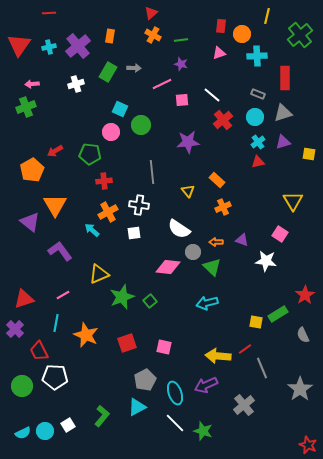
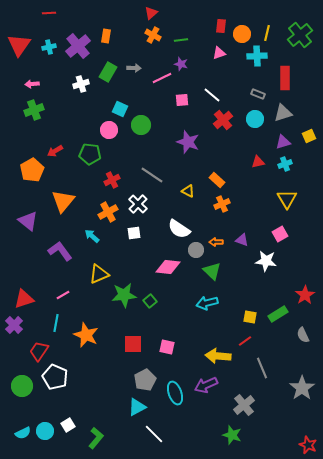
yellow line at (267, 16): moved 17 px down
orange rectangle at (110, 36): moved 4 px left
white cross at (76, 84): moved 5 px right
pink line at (162, 84): moved 6 px up
green cross at (26, 107): moved 8 px right, 3 px down
cyan circle at (255, 117): moved 2 px down
pink circle at (111, 132): moved 2 px left, 2 px up
purple star at (188, 142): rotated 25 degrees clockwise
cyan cross at (258, 142): moved 27 px right, 22 px down; rotated 16 degrees clockwise
yellow square at (309, 154): moved 18 px up; rotated 32 degrees counterclockwise
gray line at (152, 172): moved 3 px down; rotated 50 degrees counterclockwise
red cross at (104, 181): moved 8 px right, 1 px up; rotated 21 degrees counterclockwise
yellow triangle at (188, 191): rotated 24 degrees counterclockwise
yellow triangle at (293, 201): moved 6 px left, 2 px up
orange triangle at (55, 205): moved 8 px right, 4 px up; rotated 10 degrees clockwise
white cross at (139, 205): moved 1 px left, 1 px up; rotated 36 degrees clockwise
orange cross at (223, 207): moved 1 px left, 3 px up
purple triangle at (30, 222): moved 2 px left, 1 px up
cyan arrow at (92, 230): moved 6 px down
pink square at (280, 234): rotated 28 degrees clockwise
gray circle at (193, 252): moved 3 px right, 2 px up
green triangle at (212, 267): moved 4 px down
green star at (122, 297): moved 2 px right, 2 px up; rotated 15 degrees clockwise
yellow square at (256, 322): moved 6 px left, 5 px up
purple cross at (15, 329): moved 1 px left, 4 px up
red square at (127, 343): moved 6 px right, 1 px down; rotated 18 degrees clockwise
pink square at (164, 347): moved 3 px right
red line at (245, 349): moved 8 px up
red trapezoid at (39, 351): rotated 60 degrees clockwise
white pentagon at (55, 377): rotated 20 degrees clockwise
gray star at (300, 389): moved 2 px right, 1 px up
green L-shape at (102, 416): moved 6 px left, 22 px down
white line at (175, 423): moved 21 px left, 11 px down
green star at (203, 431): moved 29 px right, 4 px down
